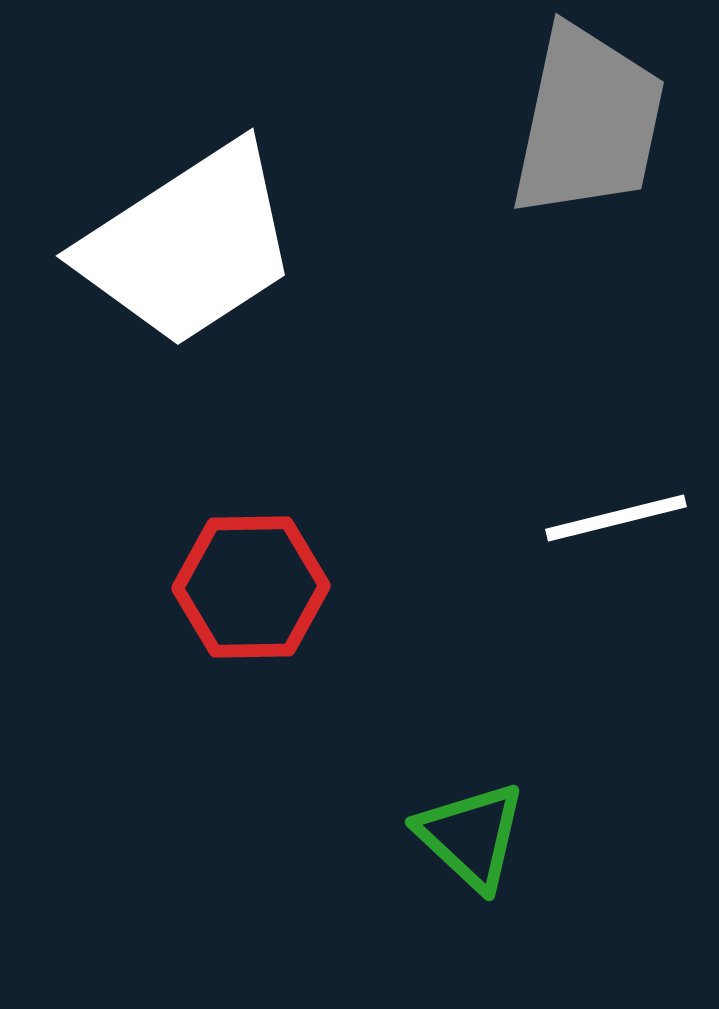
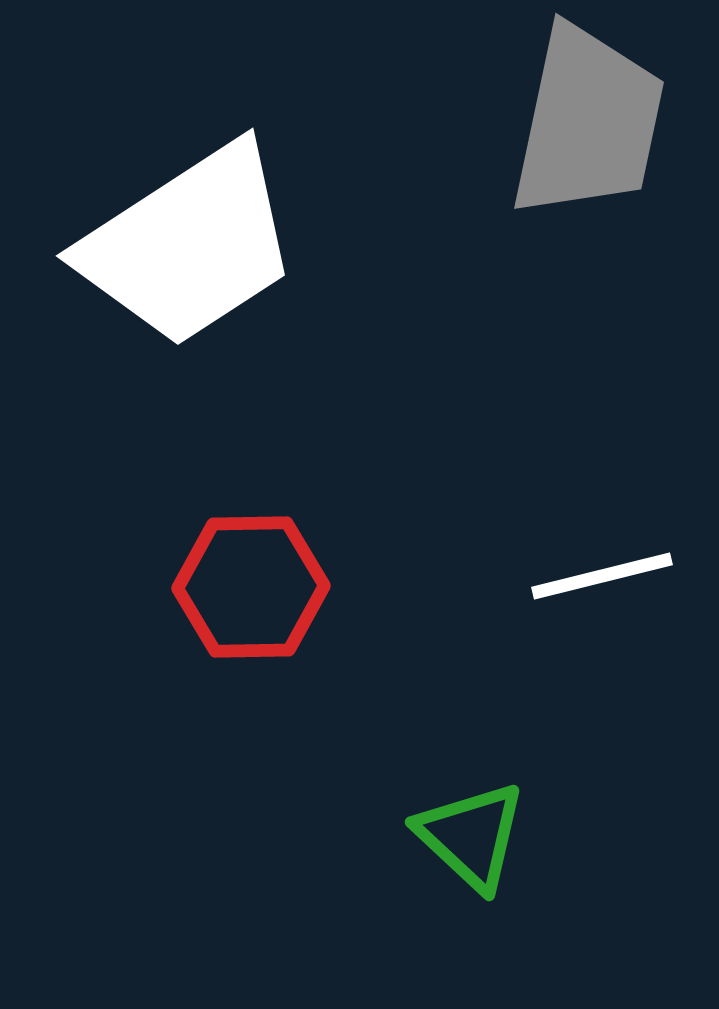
white line: moved 14 px left, 58 px down
